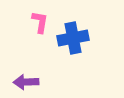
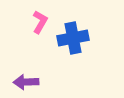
pink L-shape: rotated 20 degrees clockwise
